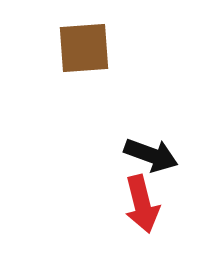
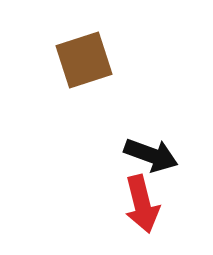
brown square: moved 12 px down; rotated 14 degrees counterclockwise
